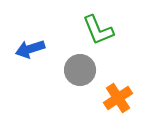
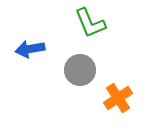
green L-shape: moved 8 px left, 7 px up
blue arrow: rotated 8 degrees clockwise
